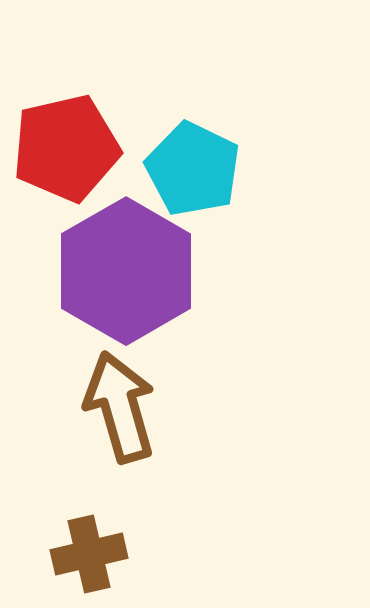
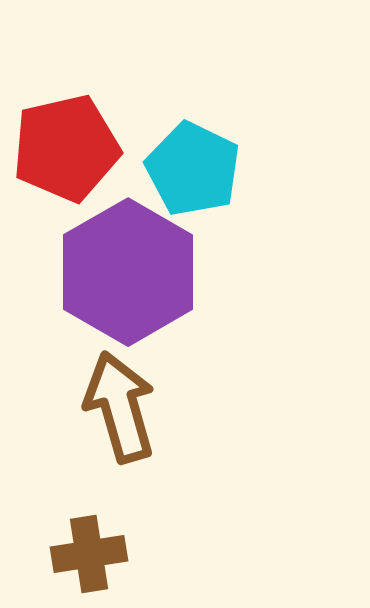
purple hexagon: moved 2 px right, 1 px down
brown cross: rotated 4 degrees clockwise
